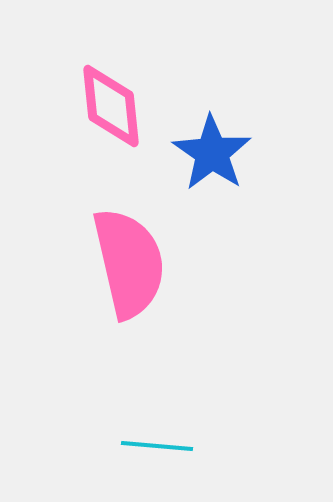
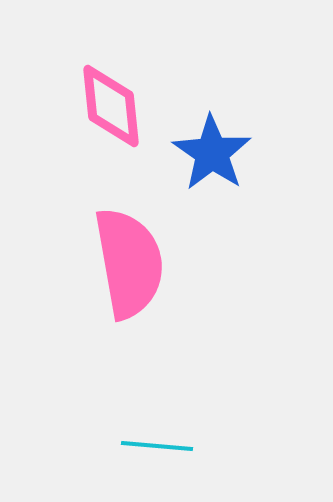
pink semicircle: rotated 3 degrees clockwise
